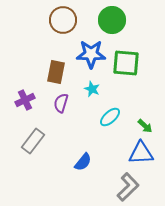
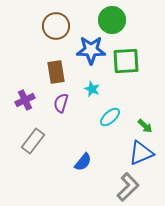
brown circle: moved 7 px left, 6 px down
blue star: moved 4 px up
green square: moved 2 px up; rotated 8 degrees counterclockwise
brown rectangle: rotated 20 degrees counterclockwise
blue triangle: rotated 20 degrees counterclockwise
